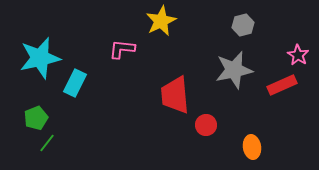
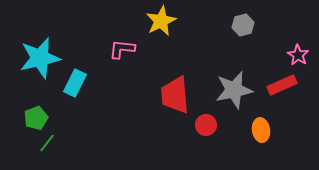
gray star: moved 20 px down
orange ellipse: moved 9 px right, 17 px up
